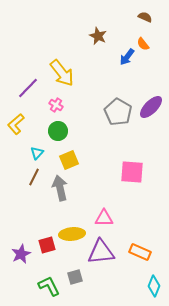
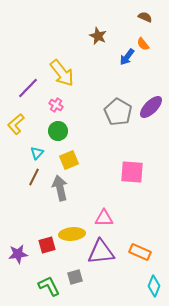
purple star: moved 3 px left; rotated 18 degrees clockwise
